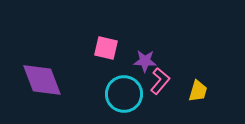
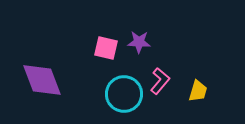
purple star: moved 6 px left, 19 px up
